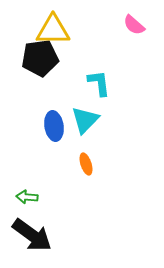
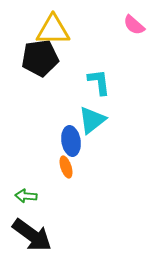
cyan L-shape: moved 1 px up
cyan triangle: moved 7 px right; rotated 8 degrees clockwise
blue ellipse: moved 17 px right, 15 px down
orange ellipse: moved 20 px left, 3 px down
green arrow: moved 1 px left, 1 px up
